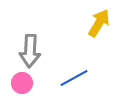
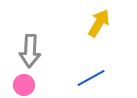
blue line: moved 17 px right
pink circle: moved 2 px right, 2 px down
